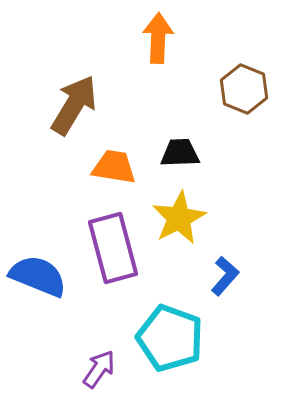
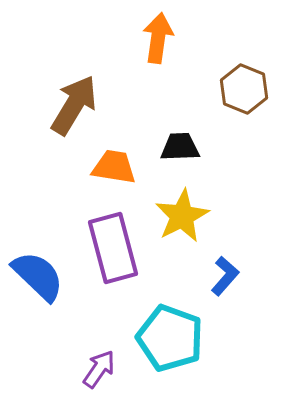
orange arrow: rotated 6 degrees clockwise
black trapezoid: moved 6 px up
yellow star: moved 3 px right, 2 px up
blue semicircle: rotated 22 degrees clockwise
